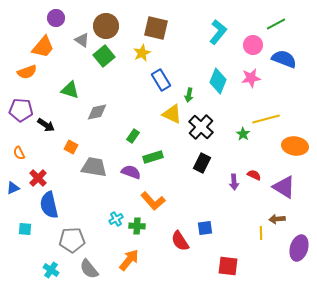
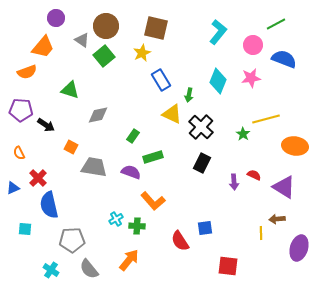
gray diamond at (97, 112): moved 1 px right, 3 px down
